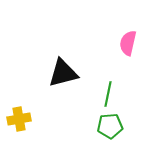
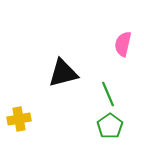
pink semicircle: moved 5 px left, 1 px down
green line: rotated 35 degrees counterclockwise
green pentagon: rotated 30 degrees counterclockwise
